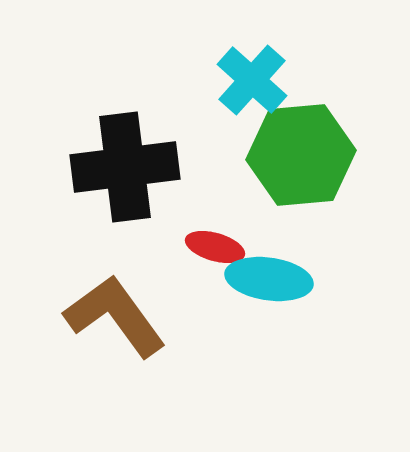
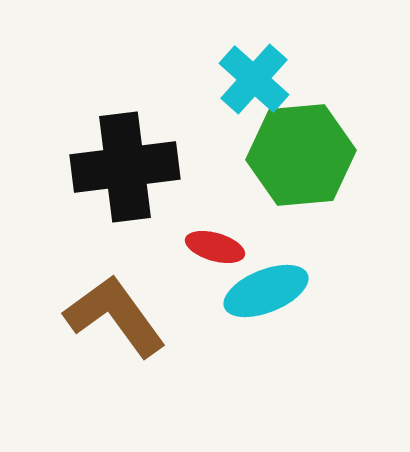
cyan cross: moved 2 px right, 1 px up
cyan ellipse: moved 3 px left, 12 px down; rotated 30 degrees counterclockwise
